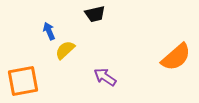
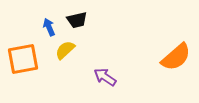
black trapezoid: moved 18 px left, 6 px down
blue arrow: moved 4 px up
orange square: moved 22 px up
